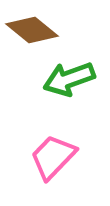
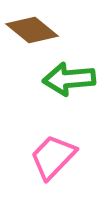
green arrow: rotated 15 degrees clockwise
